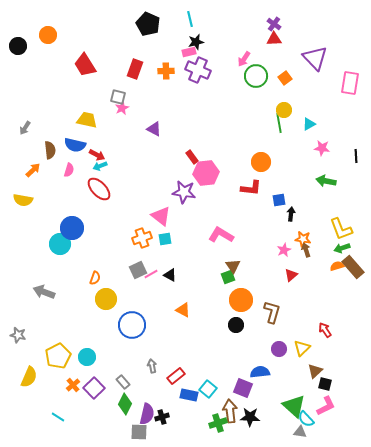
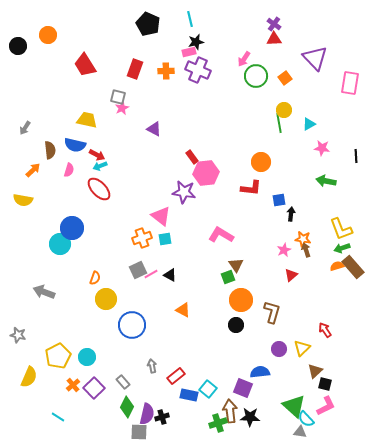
brown triangle at (233, 266): moved 3 px right, 1 px up
green diamond at (125, 404): moved 2 px right, 3 px down
